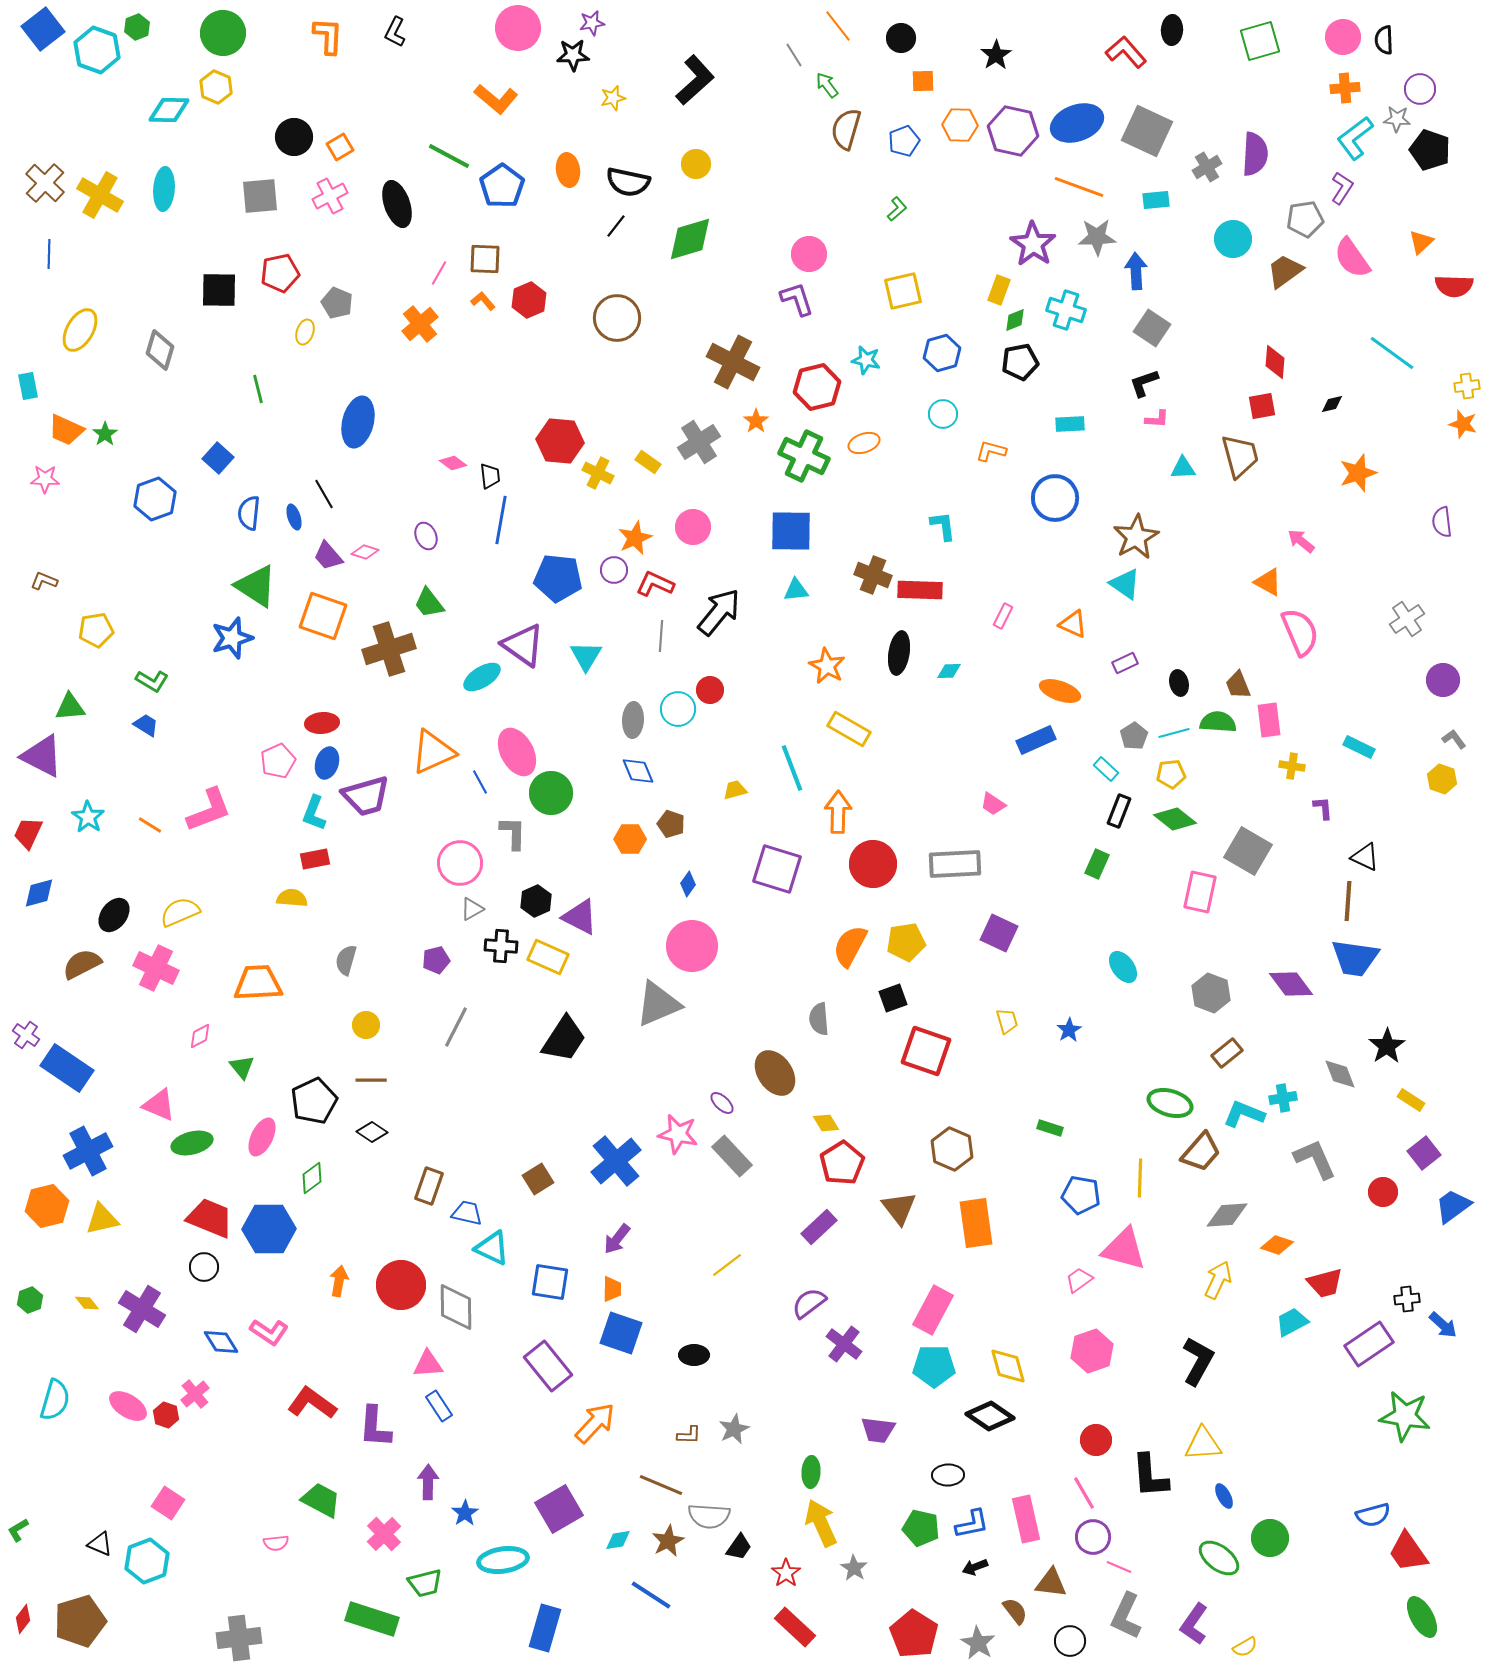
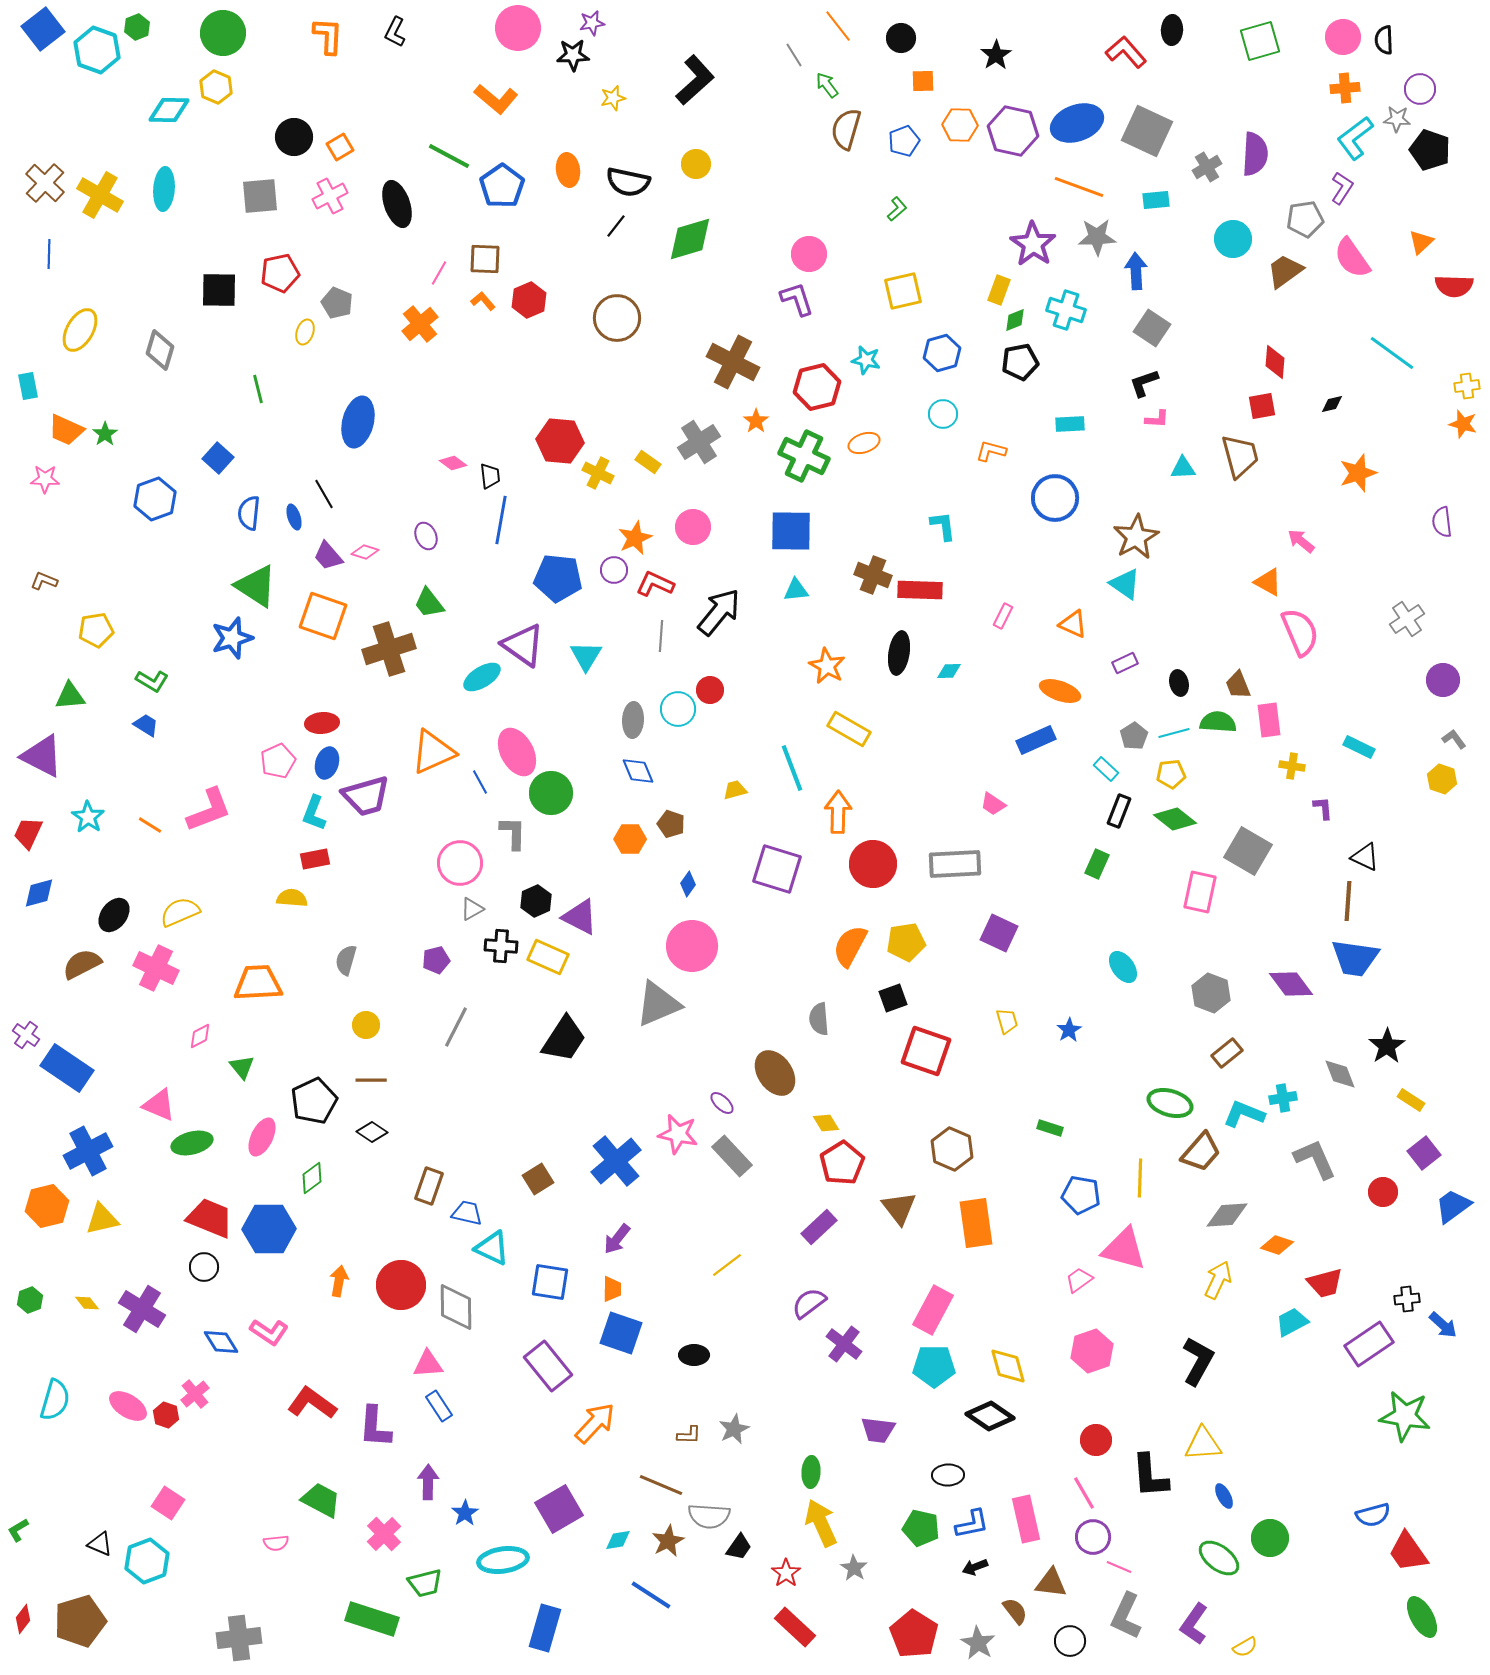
green triangle at (70, 707): moved 11 px up
